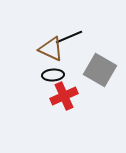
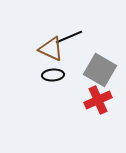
red cross: moved 34 px right, 4 px down
